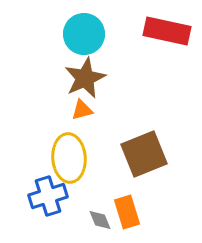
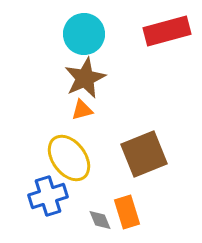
red rectangle: rotated 27 degrees counterclockwise
yellow ellipse: rotated 33 degrees counterclockwise
